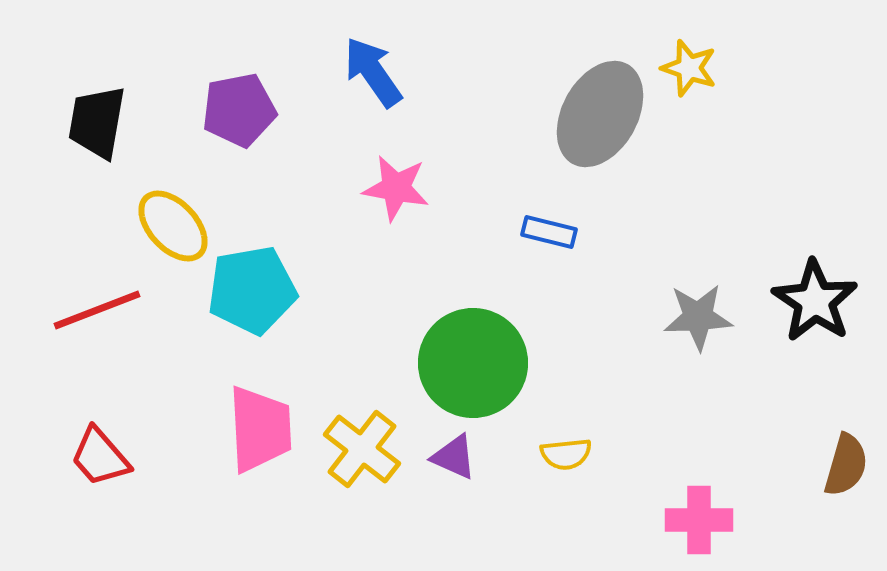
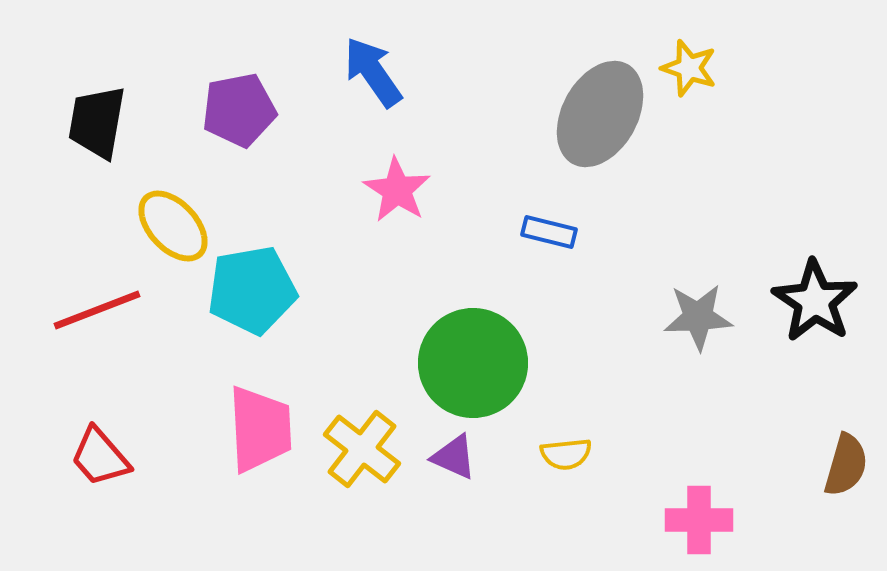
pink star: moved 1 px right, 2 px down; rotated 22 degrees clockwise
